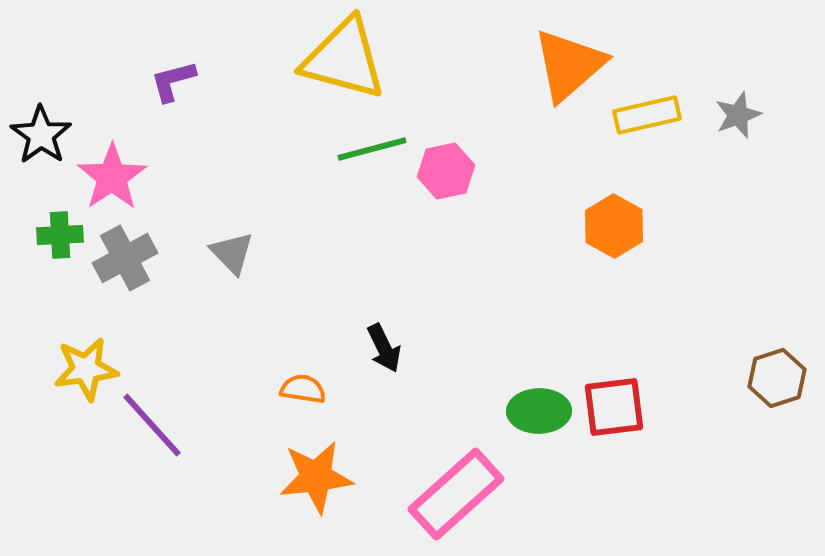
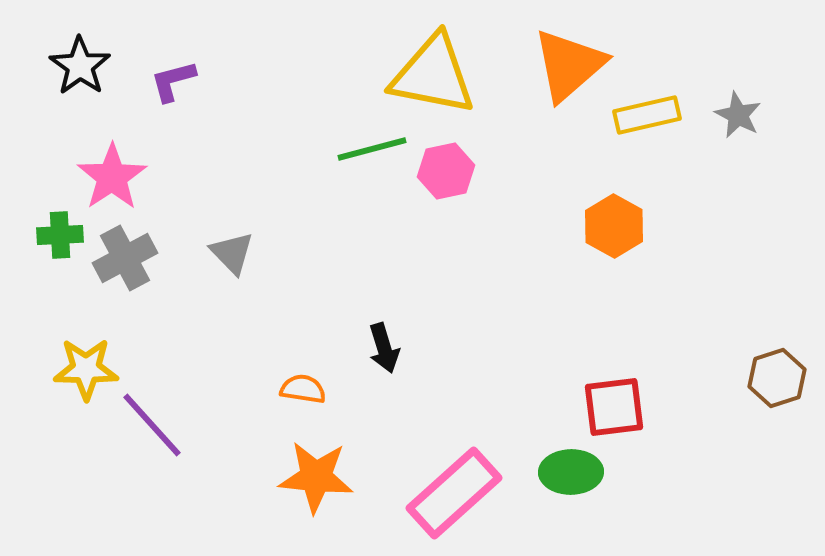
yellow triangle: moved 89 px right, 16 px down; rotated 4 degrees counterclockwise
gray star: rotated 24 degrees counterclockwise
black star: moved 39 px right, 69 px up
black arrow: rotated 9 degrees clockwise
yellow star: rotated 8 degrees clockwise
green ellipse: moved 32 px right, 61 px down
orange star: rotated 12 degrees clockwise
pink rectangle: moved 2 px left, 1 px up
